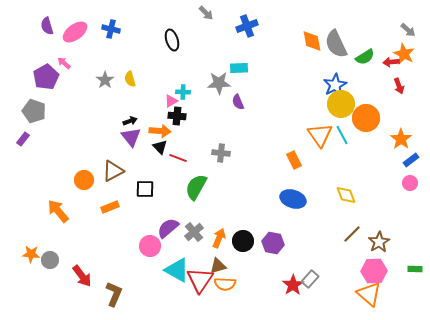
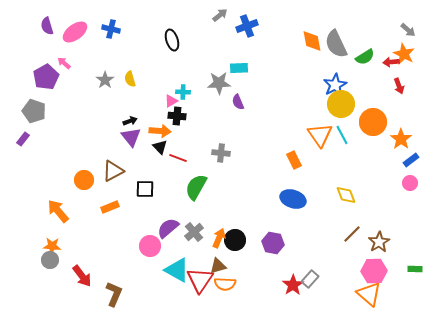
gray arrow at (206, 13): moved 14 px right, 2 px down; rotated 84 degrees counterclockwise
orange circle at (366, 118): moved 7 px right, 4 px down
black circle at (243, 241): moved 8 px left, 1 px up
orange star at (31, 254): moved 21 px right, 8 px up
